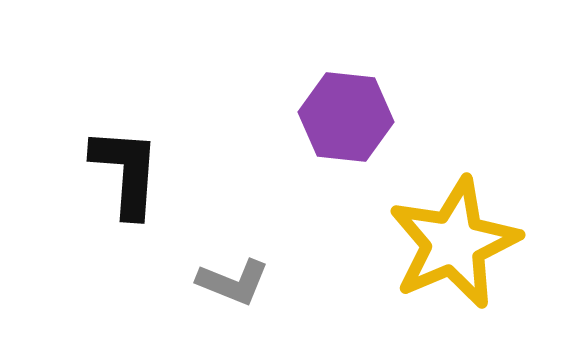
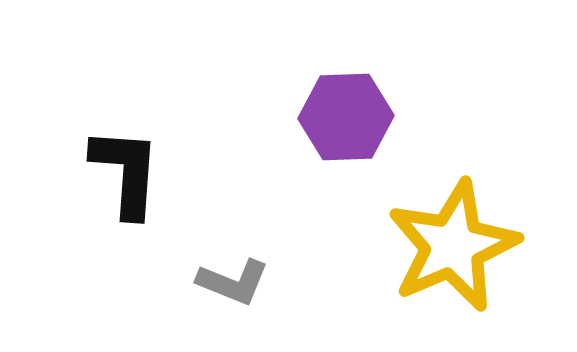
purple hexagon: rotated 8 degrees counterclockwise
yellow star: moved 1 px left, 3 px down
